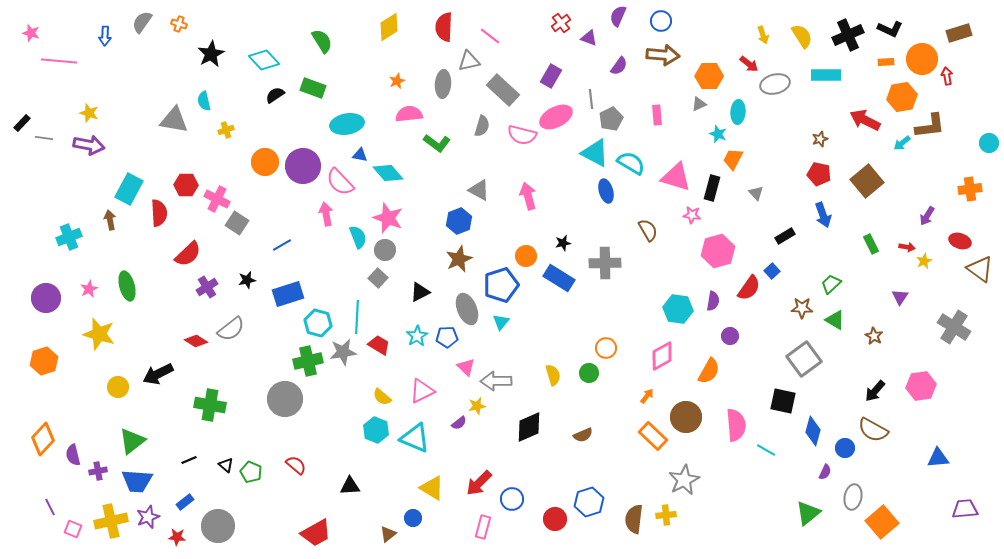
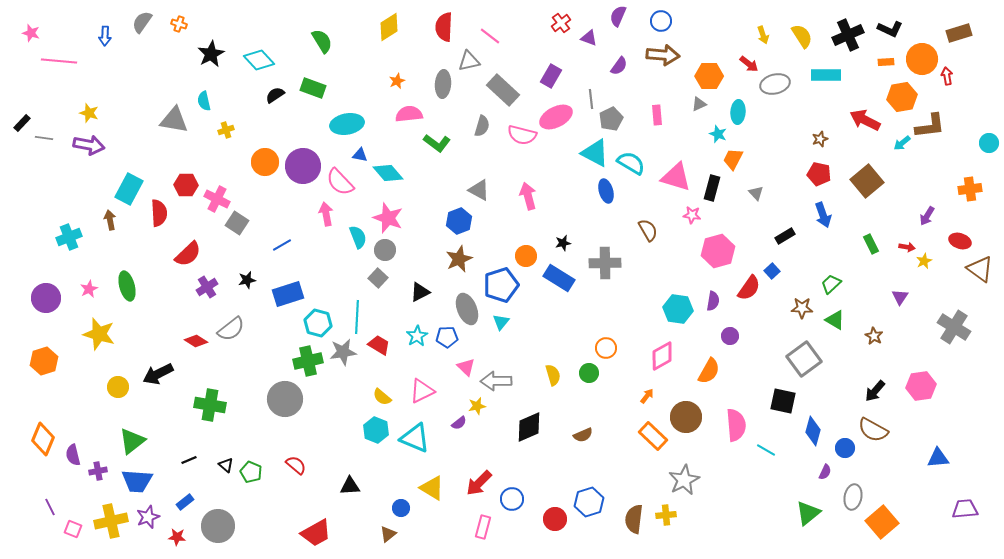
cyan diamond at (264, 60): moved 5 px left
orange diamond at (43, 439): rotated 20 degrees counterclockwise
blue circle at (413, 518): moved 12 px left, 10 px up
